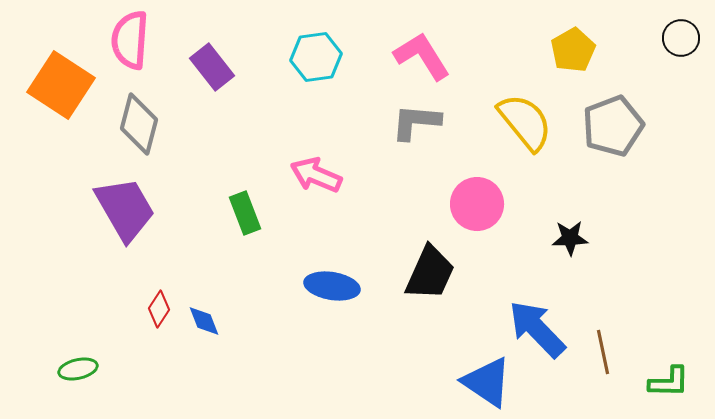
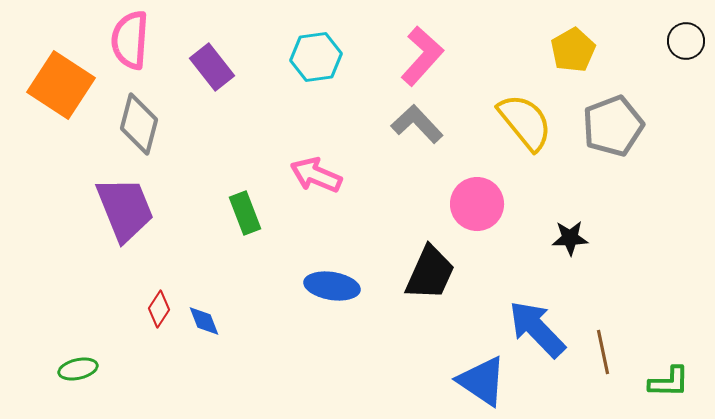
black circle: moved 5 px right, 3 px down
pink L-shape: rotated 74 degrees clockwise
gray L-shape: moved 1 px right, 2 px down; rotated 42 degrees clockwise
purple trapezoid: rotated 8 degrees clockwise
blue triangle: moved 5 px left, 1 px up
